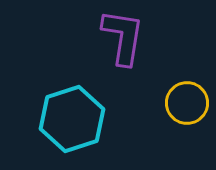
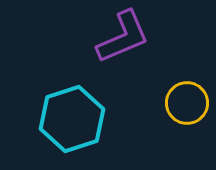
purple L-shape: rotated 58 degrees clockwise
